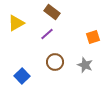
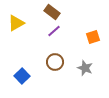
purple line: moved 7 px right, 3 px up
gray star: moved 3 px down
